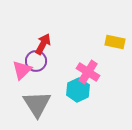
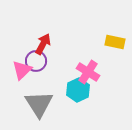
gray triangle: moved 2 px right
